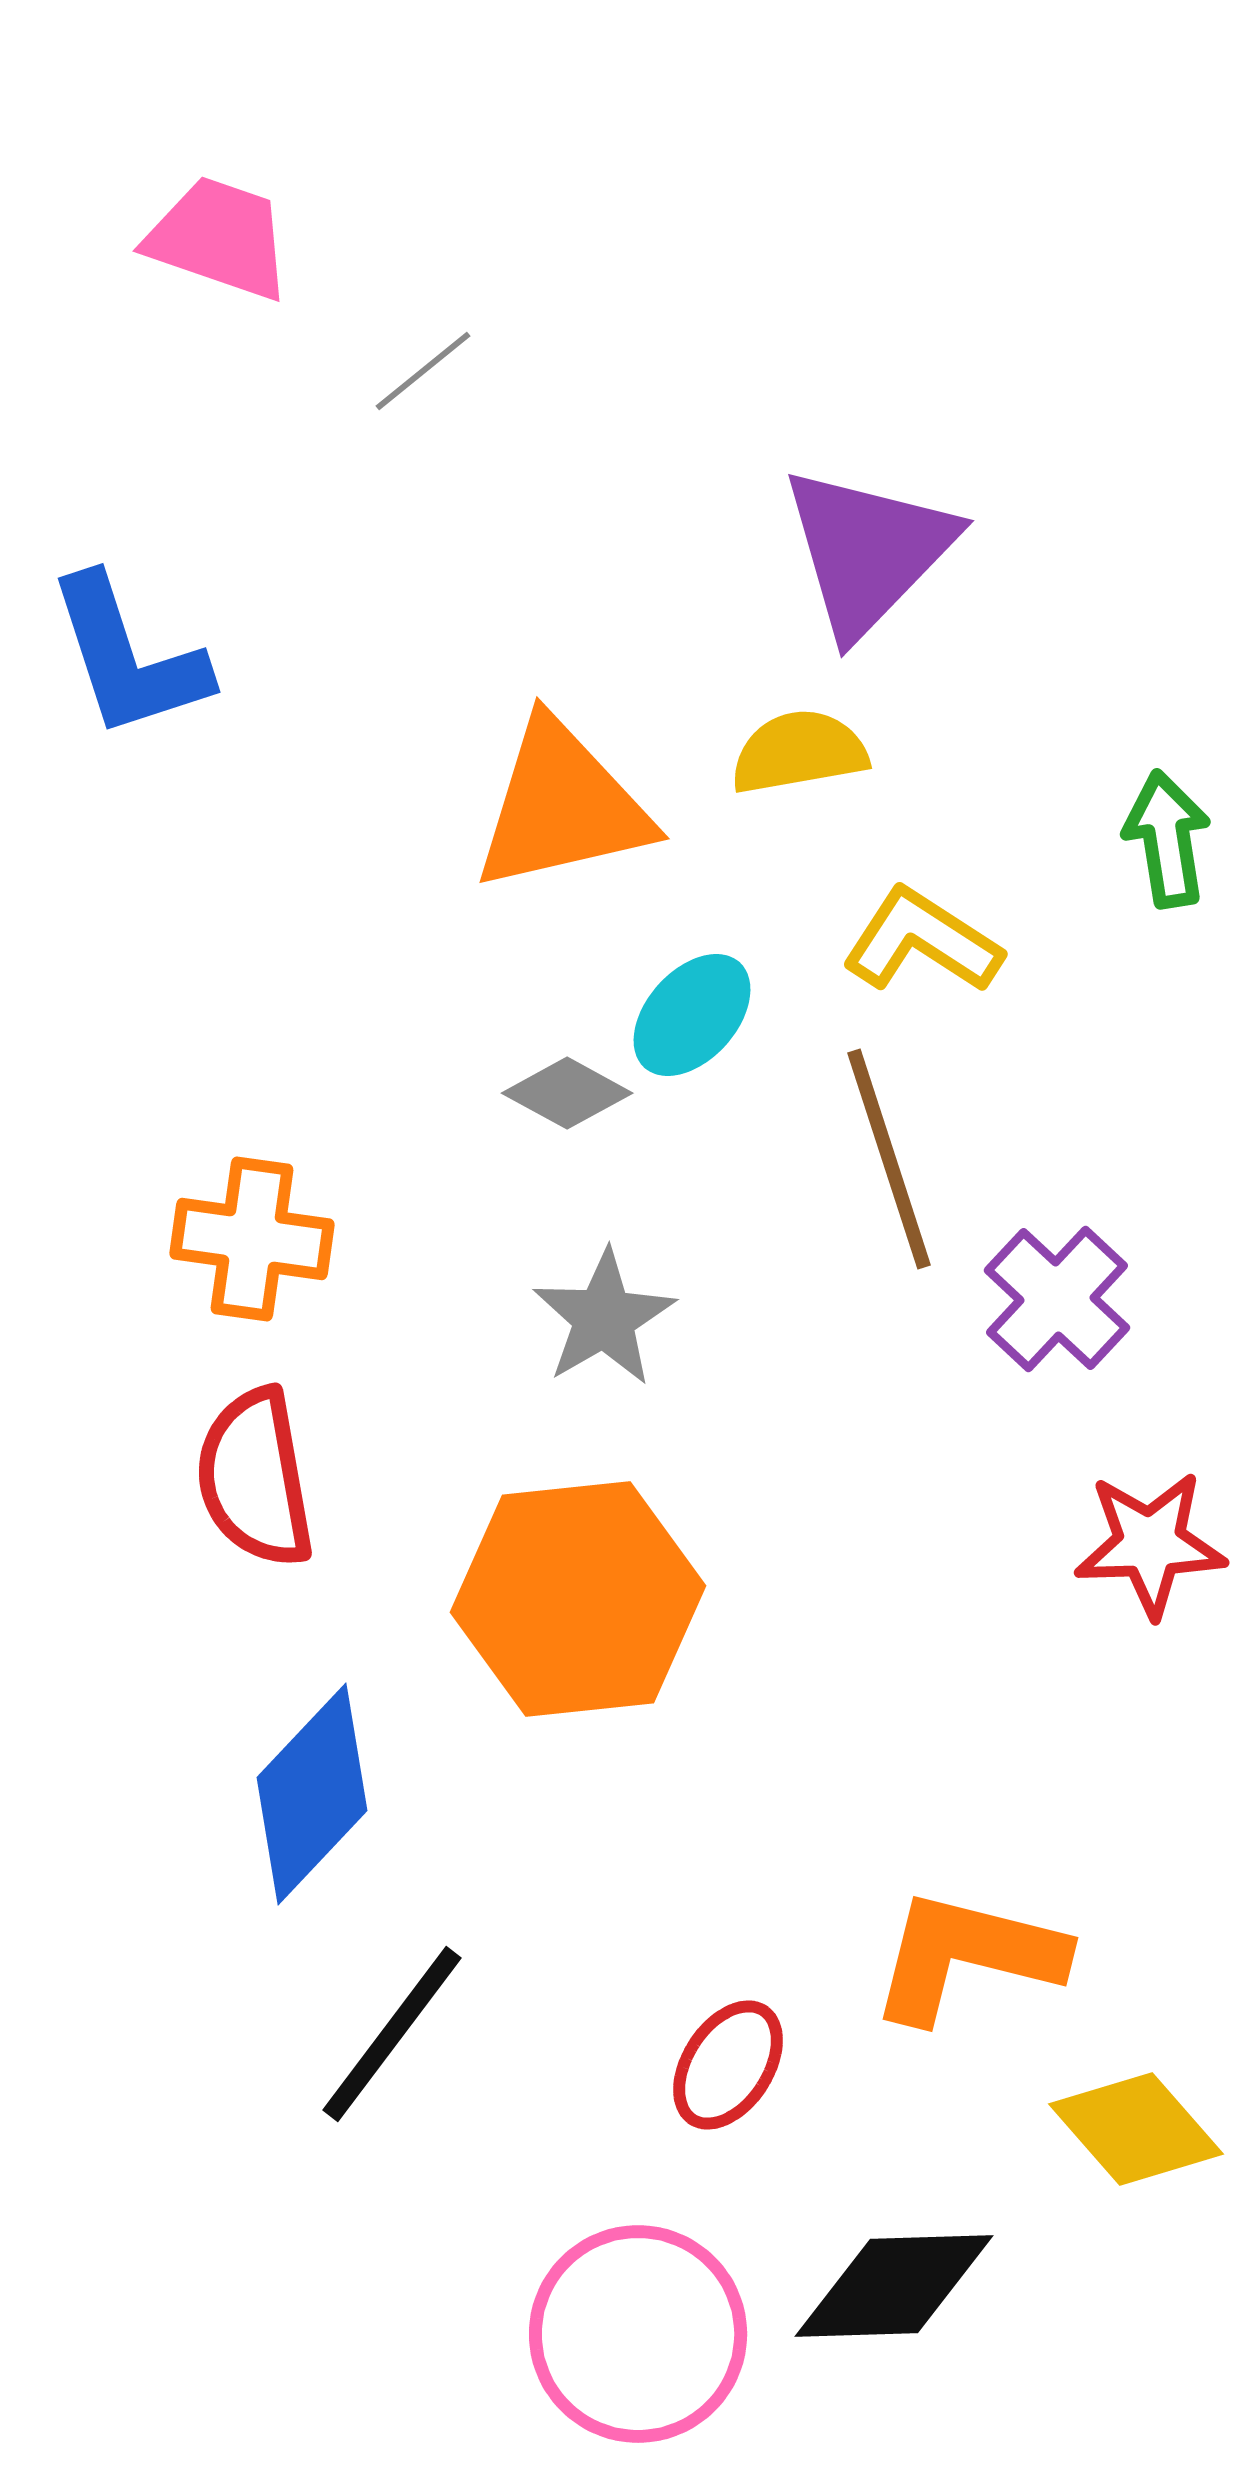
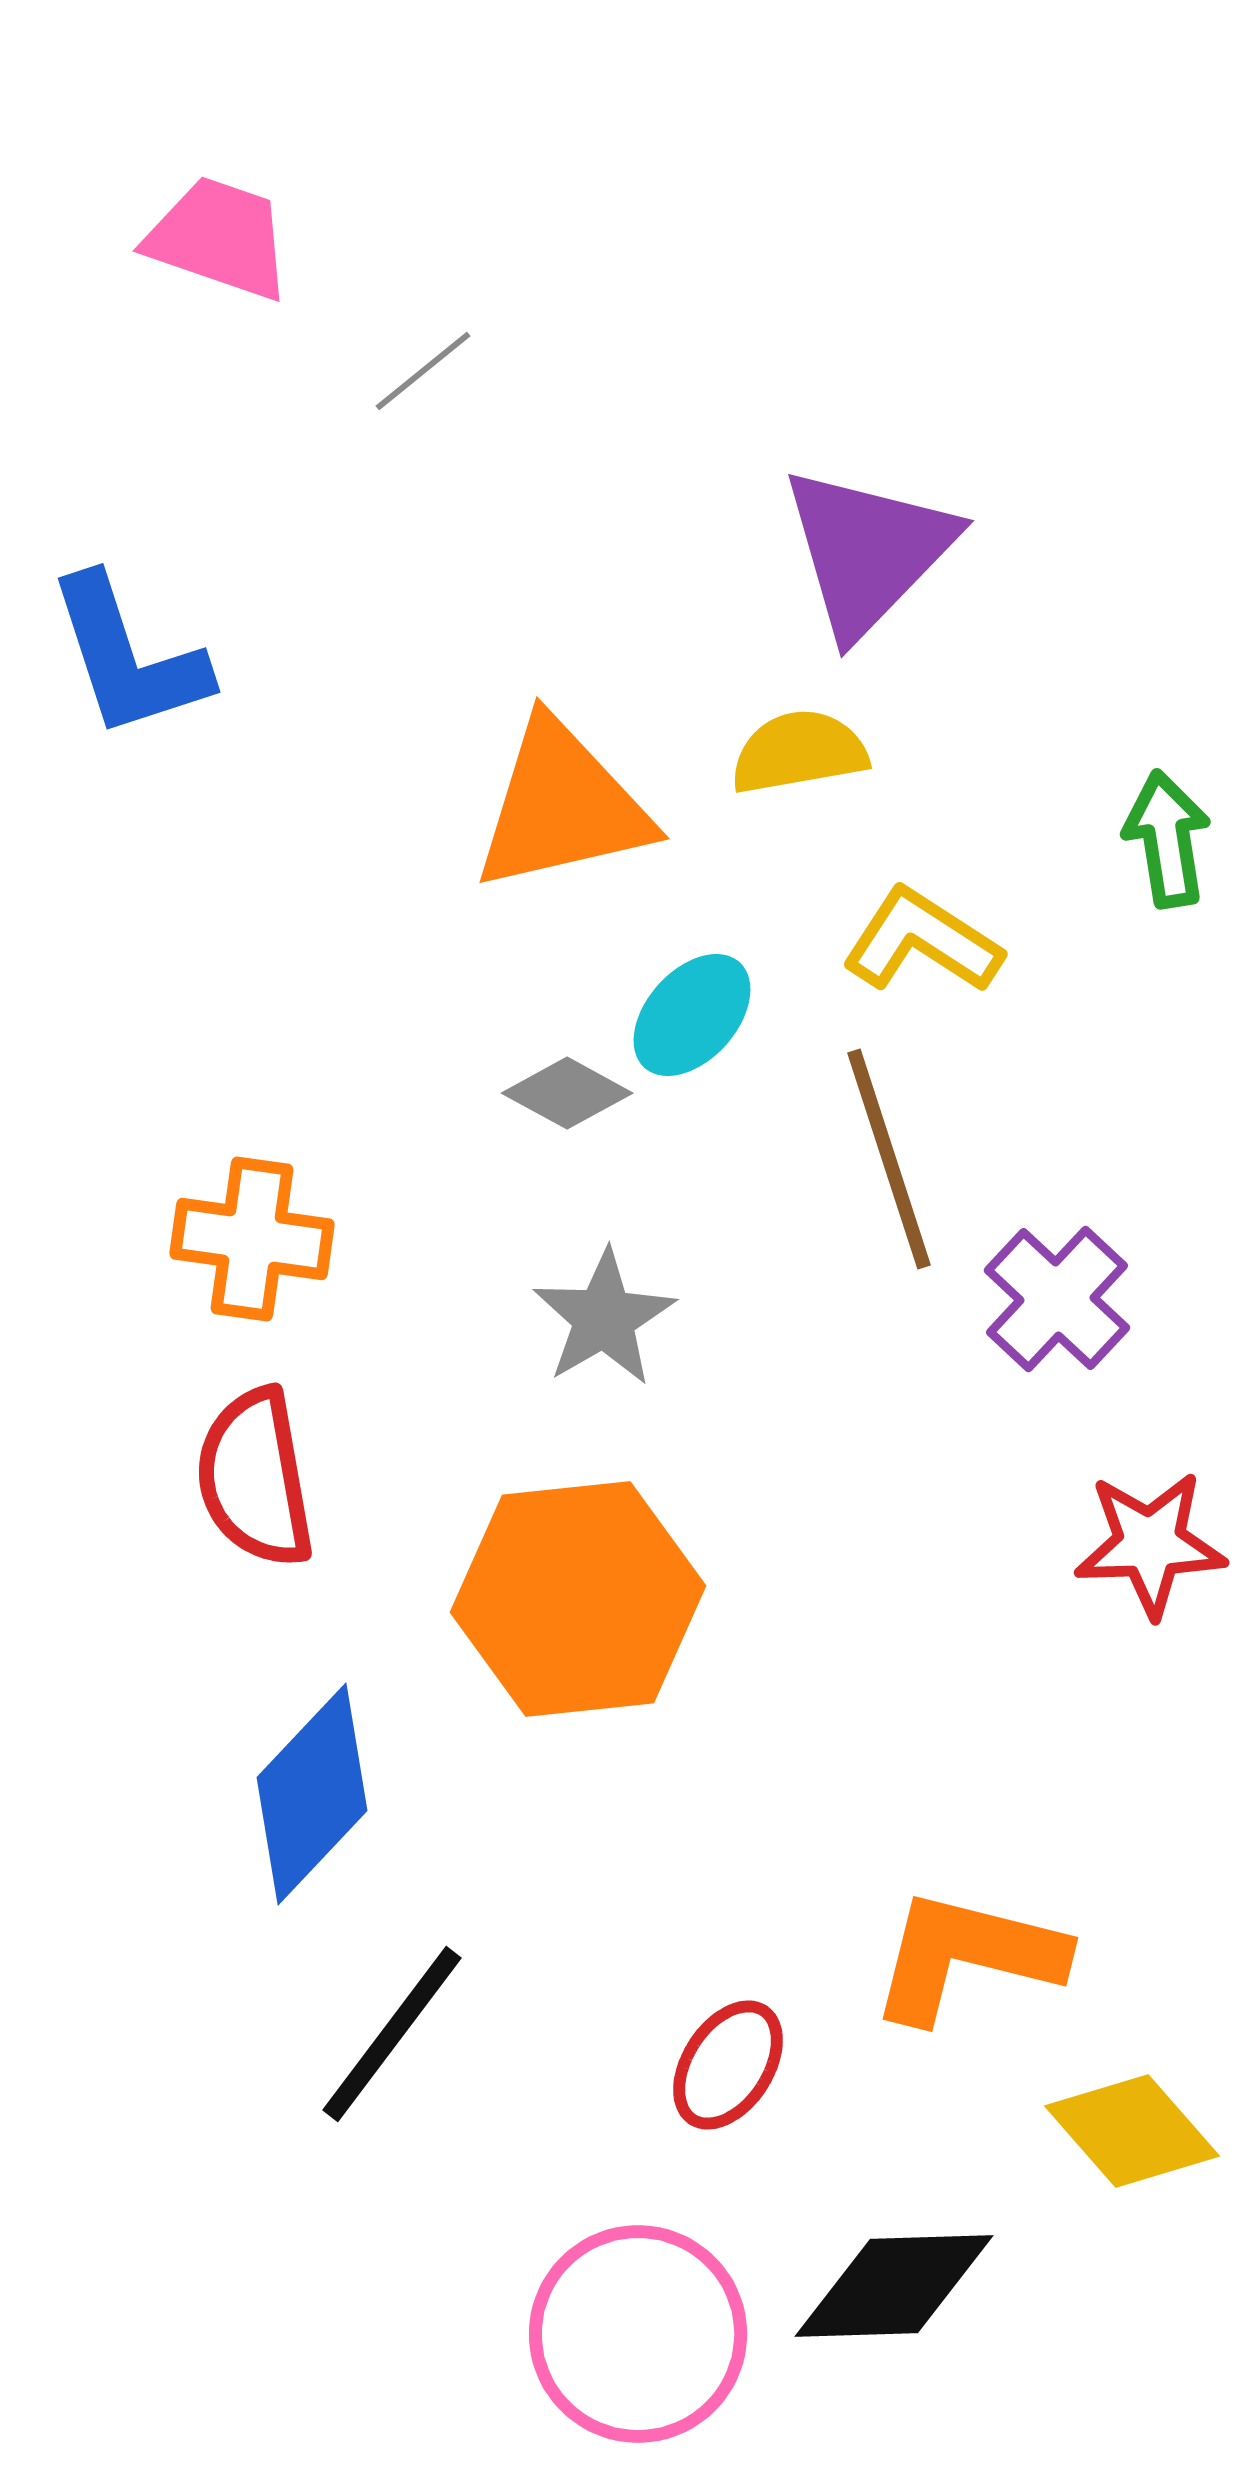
yellow diamond: moved 4 px left, 2 px down
